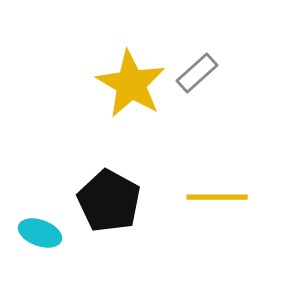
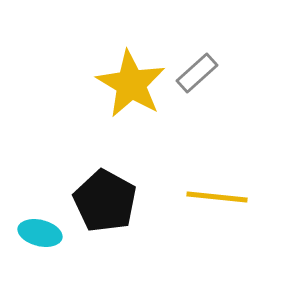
yellow line: rotated 6 degrees clockwise
black pentagon: moved 4 px left
cyan ellipse: rotated 6 degrees counterclockwise
